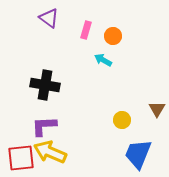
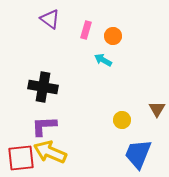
purple triangle: moved 1 px right, 1 px down
black cross: moved 2 px left, 2 px down
